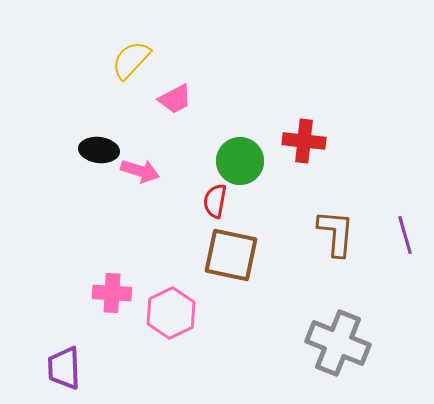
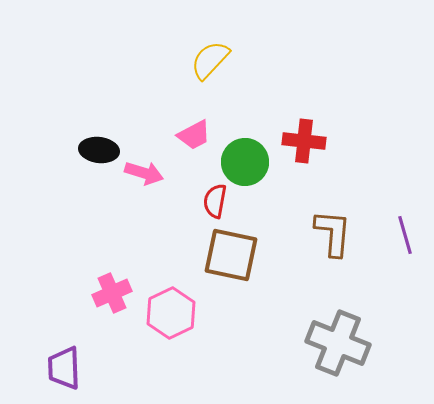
yellow semicircle: moved 79 px right
pink trapezoid: moved 19 px right, 36 px down
green circle: moved 5 px right, 1 px down
pink arrow: moved 4 px right, 2 px down
brown L-shape: moved 3 px left
pink cross: rotated 27 degrees counterclockwise
